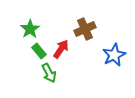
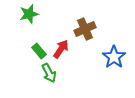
green star: moved 1 px left, 15 px up; rotated 18 degrees clockwise
blue star: moved 2 px down; rotated 10 degrees counterclockwise
